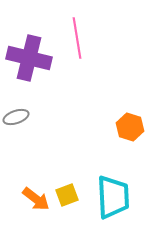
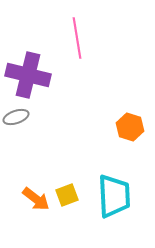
purple cross: moved 1 px left, 17 px down
cyan trapezoid: moved 1 px right, 1 px up
